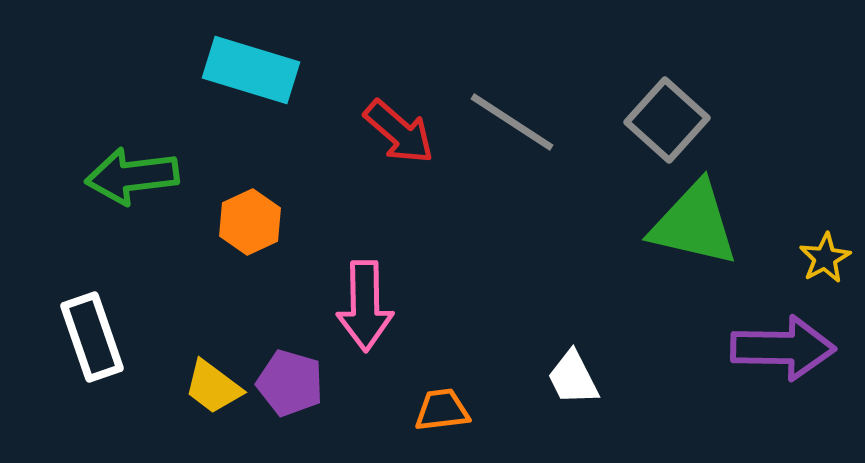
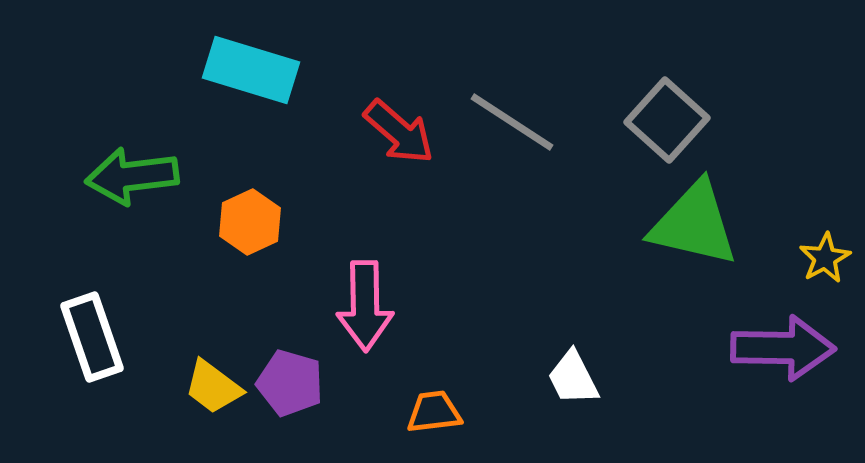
orange trapezoid: moved 8 px left, 2 px down
